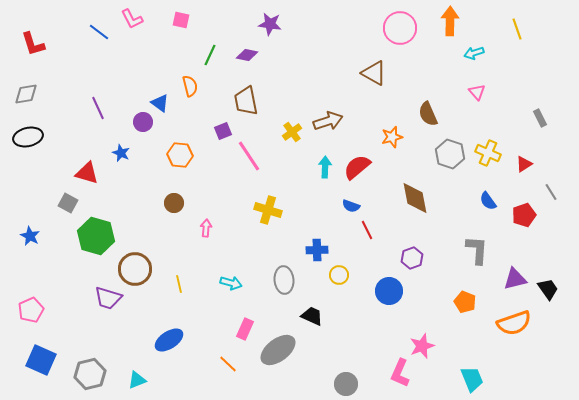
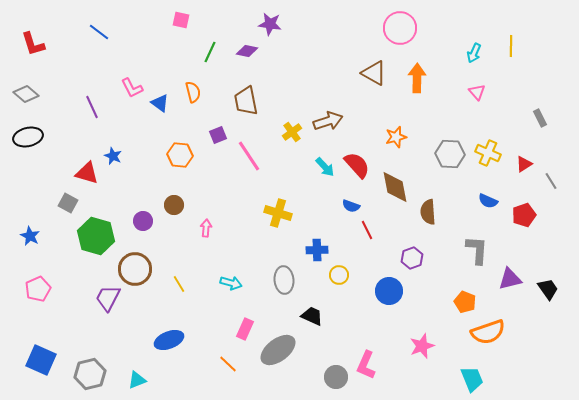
pink L-shape at (132, 19): moved 69 px down
orange arrow at (450, 21): moved 33 px left, 57 px down
yellow line at (517, 29): moved 6 px left, 17 px down; rotated 20 degrees clockwise
cyan arrow at (474, 53): rotated 48 degrees counterclockwise
green line at (210, 55): moved 3 px up
purple diamond at (247, 55): moved 4 px up
orange semicircle at (190, 86): moved 3 px right, 6 px down
gray diamond at (26, 94): rotated 50 degrees clockwise
purple line at (98, 108): moved 6 px left, 1 px up
brown semicircle at (428, 114): moved 98 px down; rotated 20 degrees clockwise
purple circle at (143, 122): moved 99 px down
purple square at (223, 131): moved 5 px left, 4 px down
orange star at (392, 137): moved 4 px right
blue star at (121, 153): moved 8 px left, 3 px down
gray hexagon at (450, 154): rotated 16 degrees counterclockwise
cyan arrow at (325, 167): rotated 135 degrees clockwise
red semicircle at (357, 167): moved 2 px up; rotated 88 degrees clockwise
gray line at (551, 192): moved 11 px up
brown diamond at (415, 198): moved 20 px left, 11 px up
blue semicircle at (488, 201): rotated 30 degrees counterclockwise
brown circle at (174, 203): moved 2 px down
yellow cross at (268, 210): moved 10 px right, 3 px down
purple triangle at (515, 279): moved 5 px left
yellow line at (179, 284): rotated 18 degrees counterclockwise
purple trapezoid at (108, 298): rotated 100 degrees clockwise
pink pentagon at (31, 310): moved 7 px right, 21 px up
orange semicircle at (514, 323): moved 26 px left, 9 px down
blue ellipse at (169, 340): rotated 12 degrees clockwise
pink L-shape at (400, 373): moved 34 px left, 8 px up
gray circle at (346, 384): moved 10 px left, 7 px up
